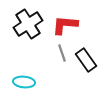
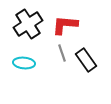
cyan ellipse: moved 19 px up
